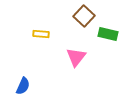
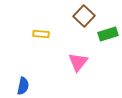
green rectangle: rotated 30 degrees counterclockwise
pink triangle: moved 2 px right, 5 px down
blue semicircle: rotated 12 degrees counterclockwise
